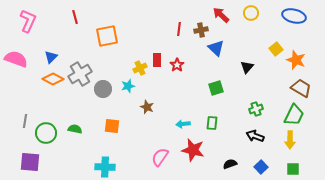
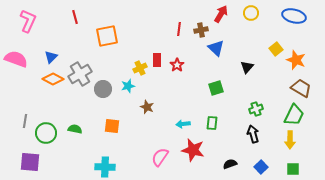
red arrow at (221, 15): moved 1 px up; rotated 78 degrees clockwise
black arrow at (255, 136): moved 2 px left, 2 px up; rotated 54 degrees clockwise
